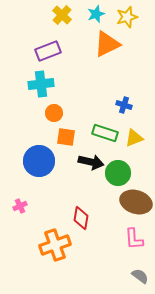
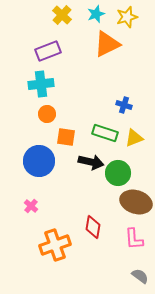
orange circle: moved 7 px left, 1 px down
pink cross: moved 11 px right; rotated 24 degrees counterclockwise
red diamond: moved 12 px right, 9 px down
